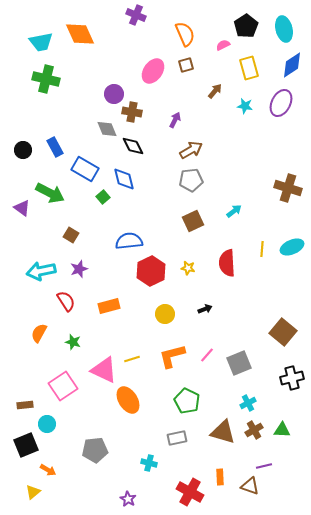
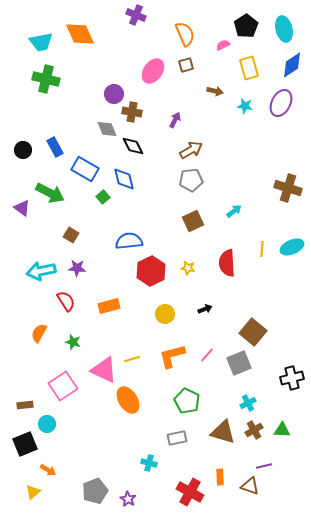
brown arrow at (215, 91): rotated 63 degrees clockwise
purple star at (79, 269): moved 2 px left, 1 px up; rotated 24 degrees clockwise
brown square at (283, 332): moved 30 px left
black square at (26, 445): moved 1 px left, 1 px up
gray pentagon at (95, 450): moved 41 px down; rotated 15 degrees counterclockwise
